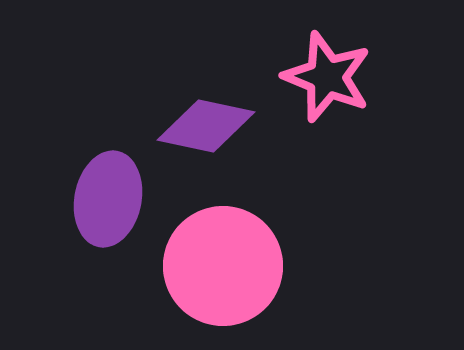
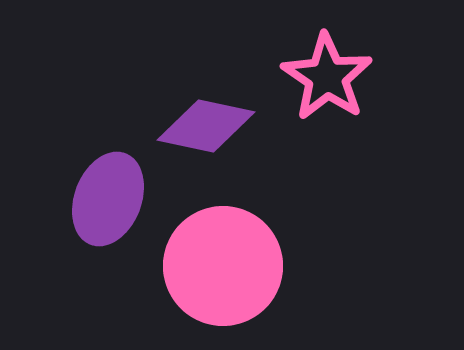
pink star: rotated 12 degrees clockwise
purple ellipse: rotated 10 degrees clockwise
